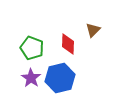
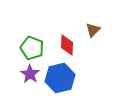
red diamond: moved 1 px left, 1 px down
purple star: moved 1 px left, 4 px up
